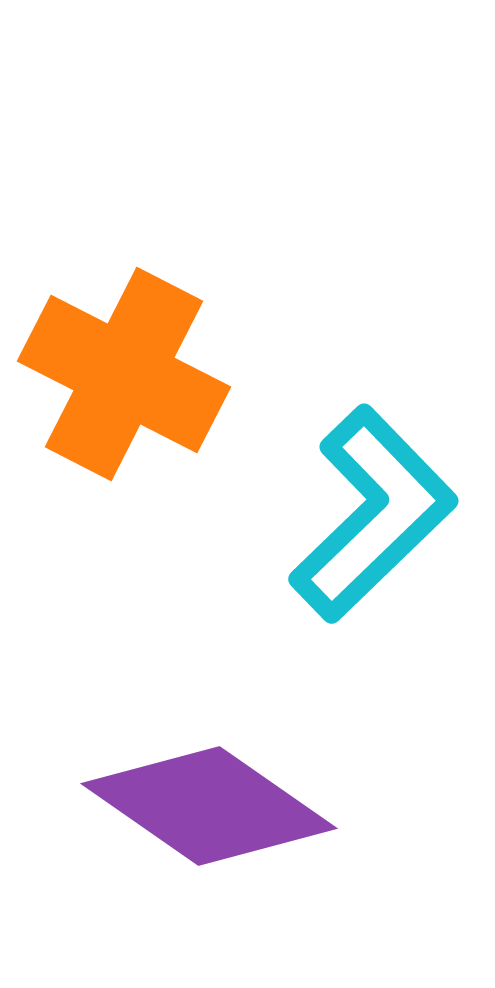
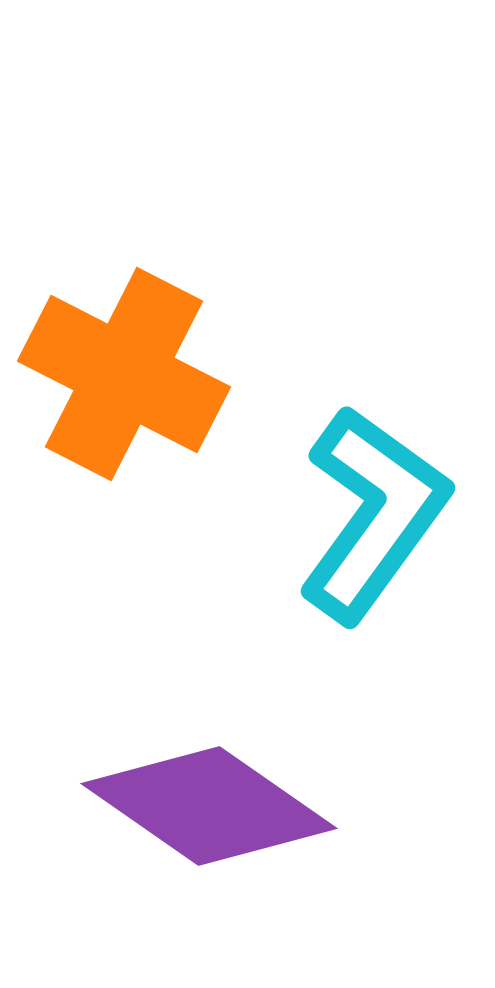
cyan L-shape: rotated 10 degrees counterclockwise
